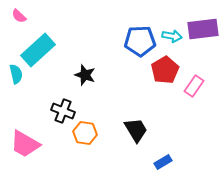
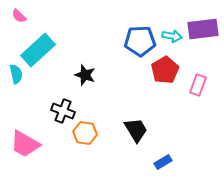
pink rectangle: moved 4 px right, 1 px up; rotated 15 degrees counterclockwise
